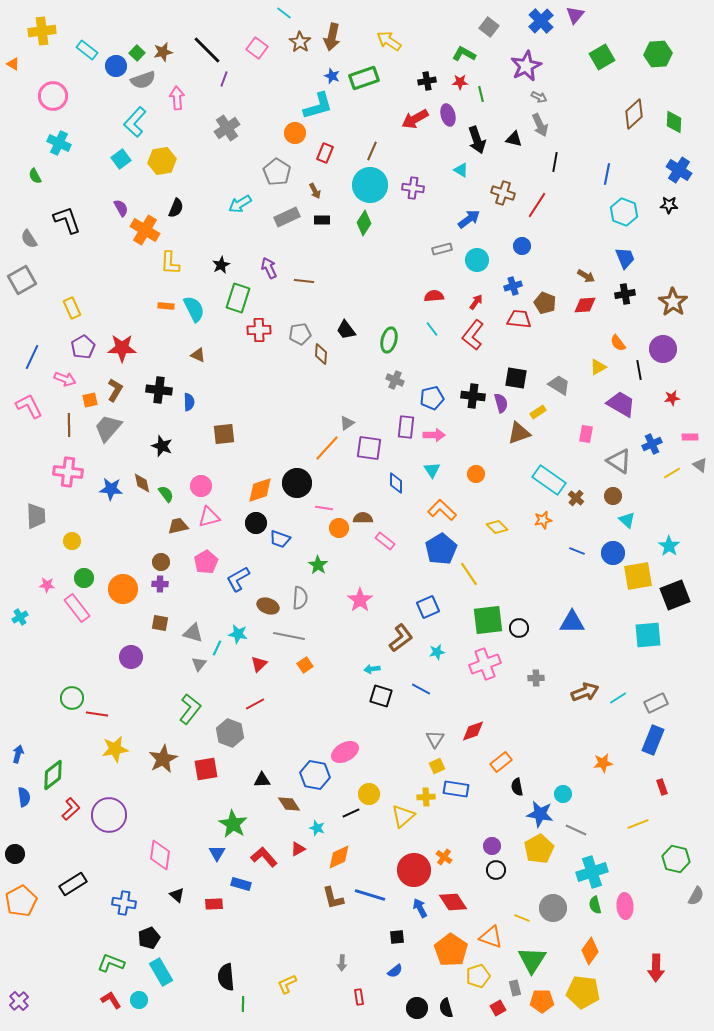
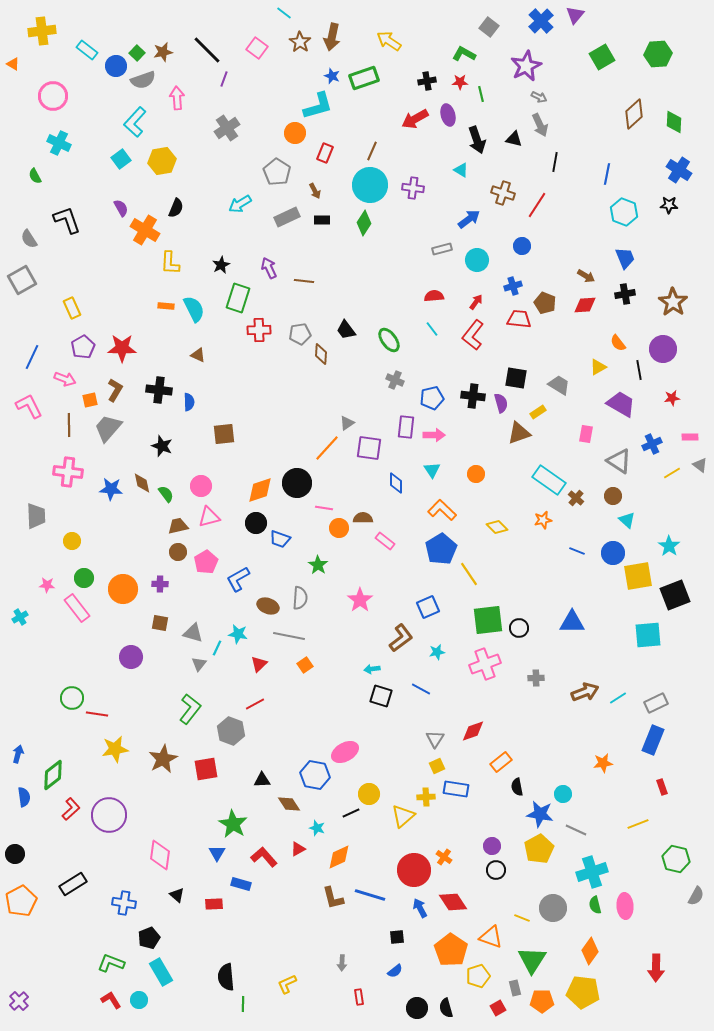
green ellipse at (389, 340): rotated 50 degrees counterclockwise
brown circle at (161, 562): moved 17 px right, 10 px up
gray hexagon at (230, 733): moved 1 px right, 2 px up
